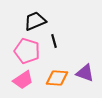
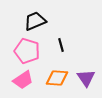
black line: moved 7 px right, 4 px down
purple triangle: moved 1 px right, 5 px down; rotated 36 degrees clockwise
